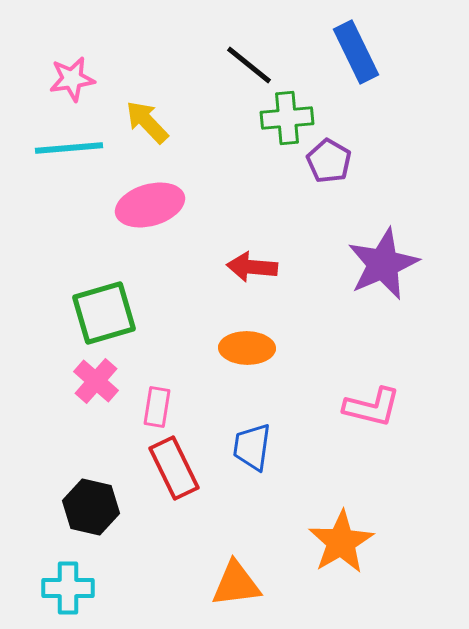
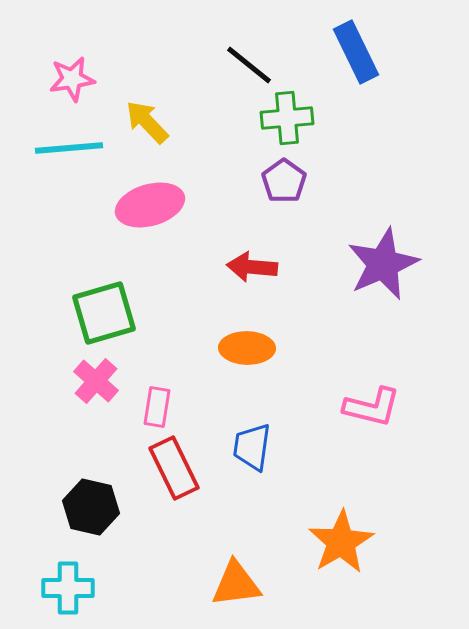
purple pentagon: moved 45 px left, 20 px down; rotated 6 degrees clockwise
